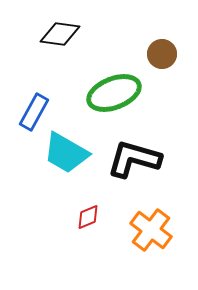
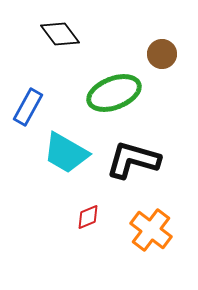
black diamond: rotated 45 degrees clockwise
blue rectangle: moved 6 px left, 5 px up
black L-shape: moved 1 px left, 1 px down
